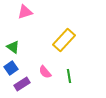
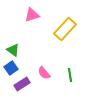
pink triangle: moved 7 px right, 3 px down
yellow rectangle: moved 1 px right, 11 px up
green triangle: moved 3 px down
pink semicircle: moved 1 px left, 1 px down
green line: moved 1 px right, 1 px up
